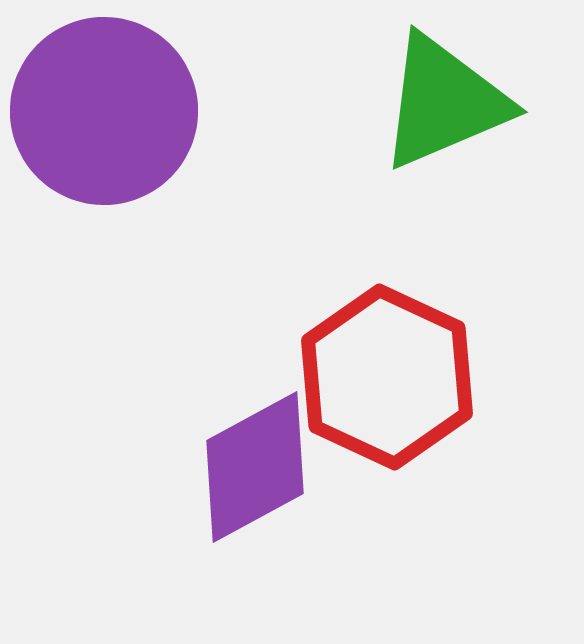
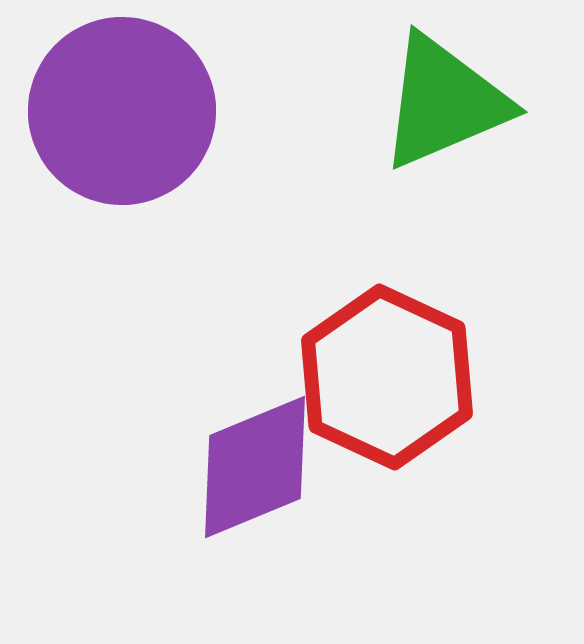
purple circle: moved 18 px right
purple diamond: rotated 6 degrees clockwise
